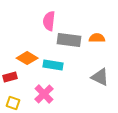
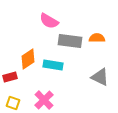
pink semicircle: rotated 66 degrees counterclockwise
gray rectangle: moved 1 px right, 1 px down
orange diamond: moved 1 px right, 1 px down; rotated 65 degrees counterclockwise
pink cross: moved 6 px down
